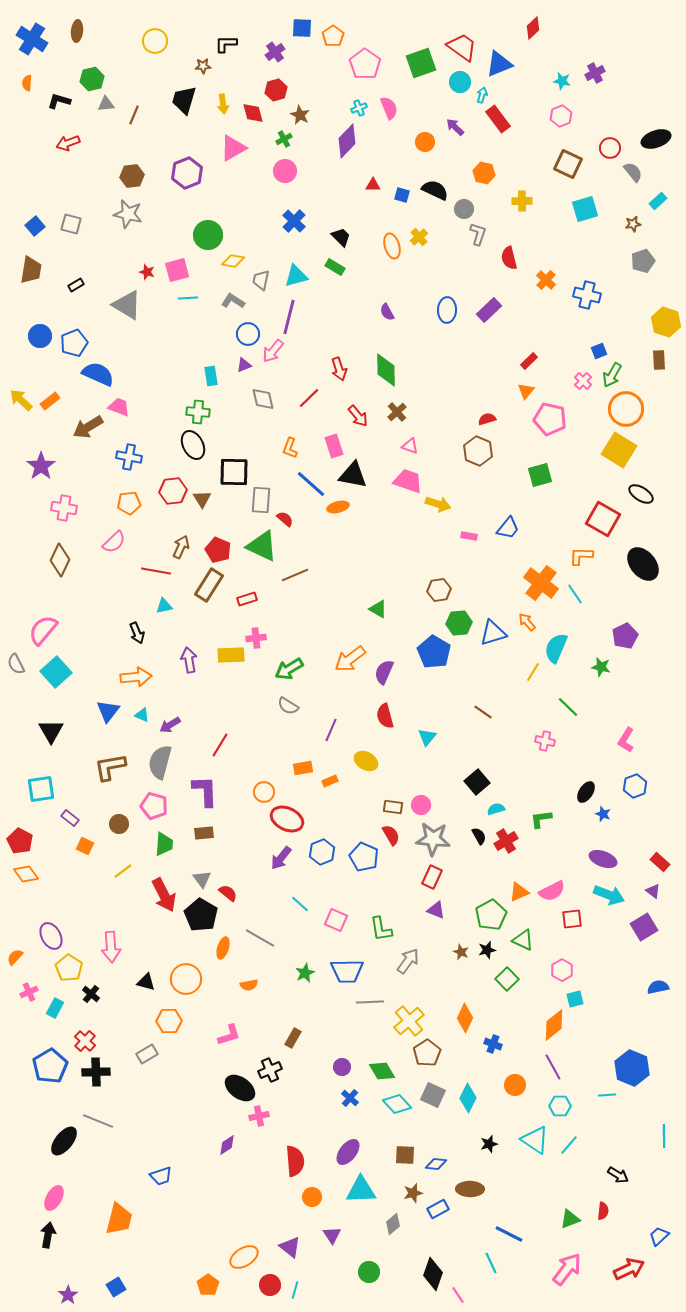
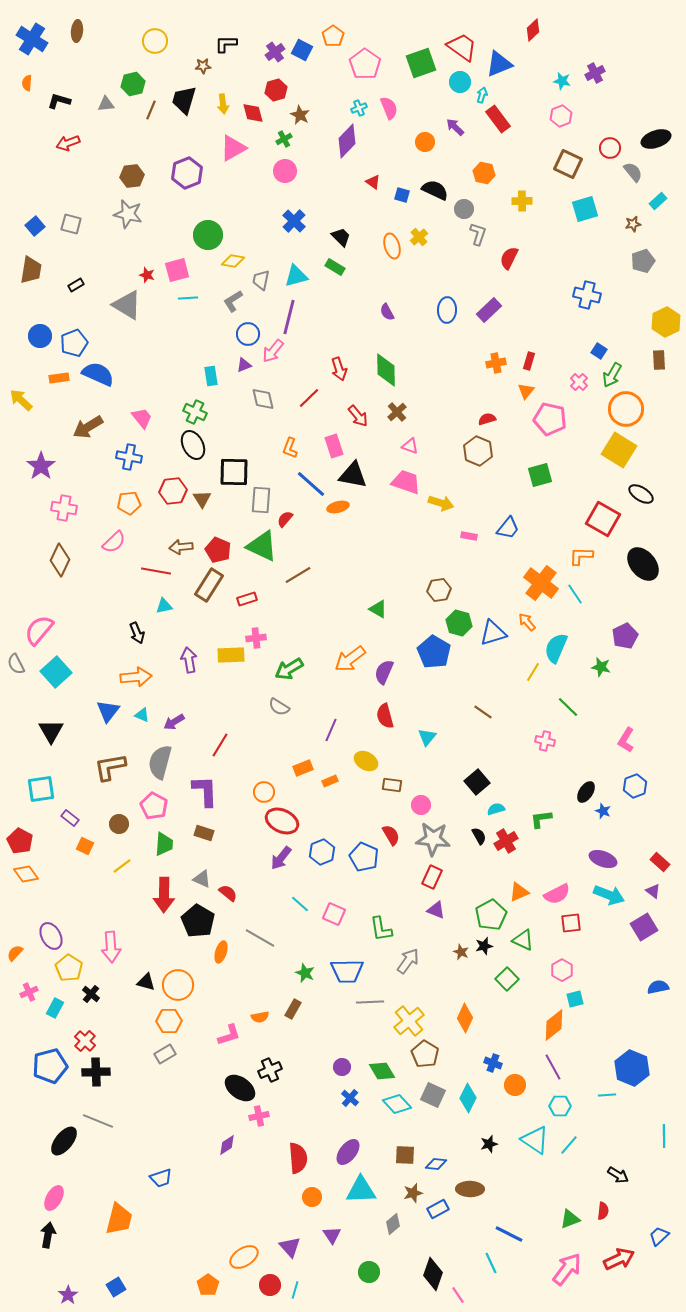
blue square at (302, 28): moved 22 px down; rotated 25 degrees clockwise
red diamond at (533, 28): moved 2 px down
green hexagon at (92, 79): moved 41 px right, 5 px down
brown line at (134, 115): moved 17 px right, 5 px up
red triangle at (373, 185): moved 3 px up; rotated 35 degrees clockwise
red semicircle at (509, 258): rotated 40 degrees clockwise
red star at (147, 272): moved 3 px down
orange cross at (546, 280): moved 50 px left, 83 px down; rotated 36 degrees clockwise
gray L-shape at (233, 301): rotated 65 degrees counterclockwise
yellow hexagon at (666, 322): rotated 16 degrees clockwise
blue square at (599, 351): rotated 35 degrees counterclockwise
red rectangle at (529, 361): rotated 30 degrees counterclockwise
pink cross at (583, 381): moved 4 px left, 1 px down
orange rectangle at (50, 401): moved 9 px right, 23 px up; rotated 30 degrees clockwise
pink trapezoid at (119, 407): moved 23 px right, 11 px down; rotated 30 degrees clockwise
green cross at (198, 412): moved 3 px left; rotated 20 degrees clockwise
pink trapezoid at (408, 481): moved 2 px left, 1 px down
yellow arrow at (438, 504): moved 3 px right, 1 px up
red semicircle at (285, 519): rotated 90 degrees counterclockwise
brown arrow at (181, 547): rotated 120 degrees counterclockwise
brown line at (295, 575): moved 3 px right; rotated 8 degrees counterclockwise
green hexagon at (459, 623): rotated 20 degrees clockwise
pink semicircle at (43, 630): moved 4 px left
gray semicircle at (288, 706): moved 9 px left, 1 px down
purple arrow at (170, 725): moved 4 px right, 3 px up
orange rectangle at (303, 768): rotated 12 degrees counterclockwise
pink pentagon at (154, 806): rotated 12 degrees clockwise
brown rectangle at (393, 807): moved 1 px left, 22 px up
blue star at (603, 814): moved 3 px up
red ellipse at (287, 819): moved 5 px left, 2 px down
brown rectangle at (204, 833): rotated 24 degrees clockwise
yellow line at (123, 871): moved 1 px left, 5 px up
gray triangle at (202, 879): rotated 30 degrees counterclockwise
pink semicircle at (552, 891): moved 5 px right, 3 px down
red arrow at (164, 895): rotated 28 degrees clockwise
black pentagon at (201, 915): moved 3 px left, 6 px down
red square at (572, 919): moved 1 px left, 4 px down
pink square at (336, 920): moved 2 px left, 6 px up
orange ellipse at (223, 948): moved 2 px left, 4 px down
black star at (487, 950): moved 3 px left, 4 px up
orange semicircle at (15, 957): moved 4 px up
green star at (305, 973): rotated 24 degrees counterclockwise
orange circle at (186, 979): moved 8 px left, 6 px down
orange semicircle at (249, 985): moved 11 px right, 32 px down
brown rectangle at (293, 1038): moved 29 px up
blue cross at (493, 1044): moved 19 px down
brown pentagon at (427, 1053): moved 2 px left, 1 px down; rotated 8 degrees counterclockwise
gray rectangle at (147, 1054): moved 18 px right
blue pentagon at (50, 1066): rotated 16 degrees clockwise
red semicircle at (295, 1161): moved 3 px right, 3 px up
blue trapezoid at (161, 1176): moved 2 px down
purple triangle at (290, 1247): rotated 10 degrees clockwise
red arrow at (629, 1269): moved 10 px left, 10 px up
